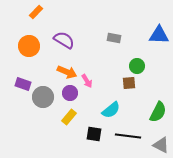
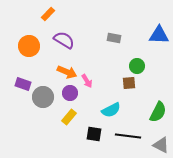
orange rectangle: moved 12 px right, 2 px down
cyan semicircle: rotated 12 degrees clockwise
